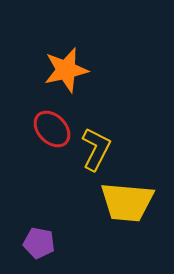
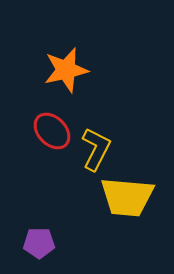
red ellipse: moved 2 px down
yellow trapezoid: moved 5 px up
purple pentagon: rotated 12 degrees counterclockwise
